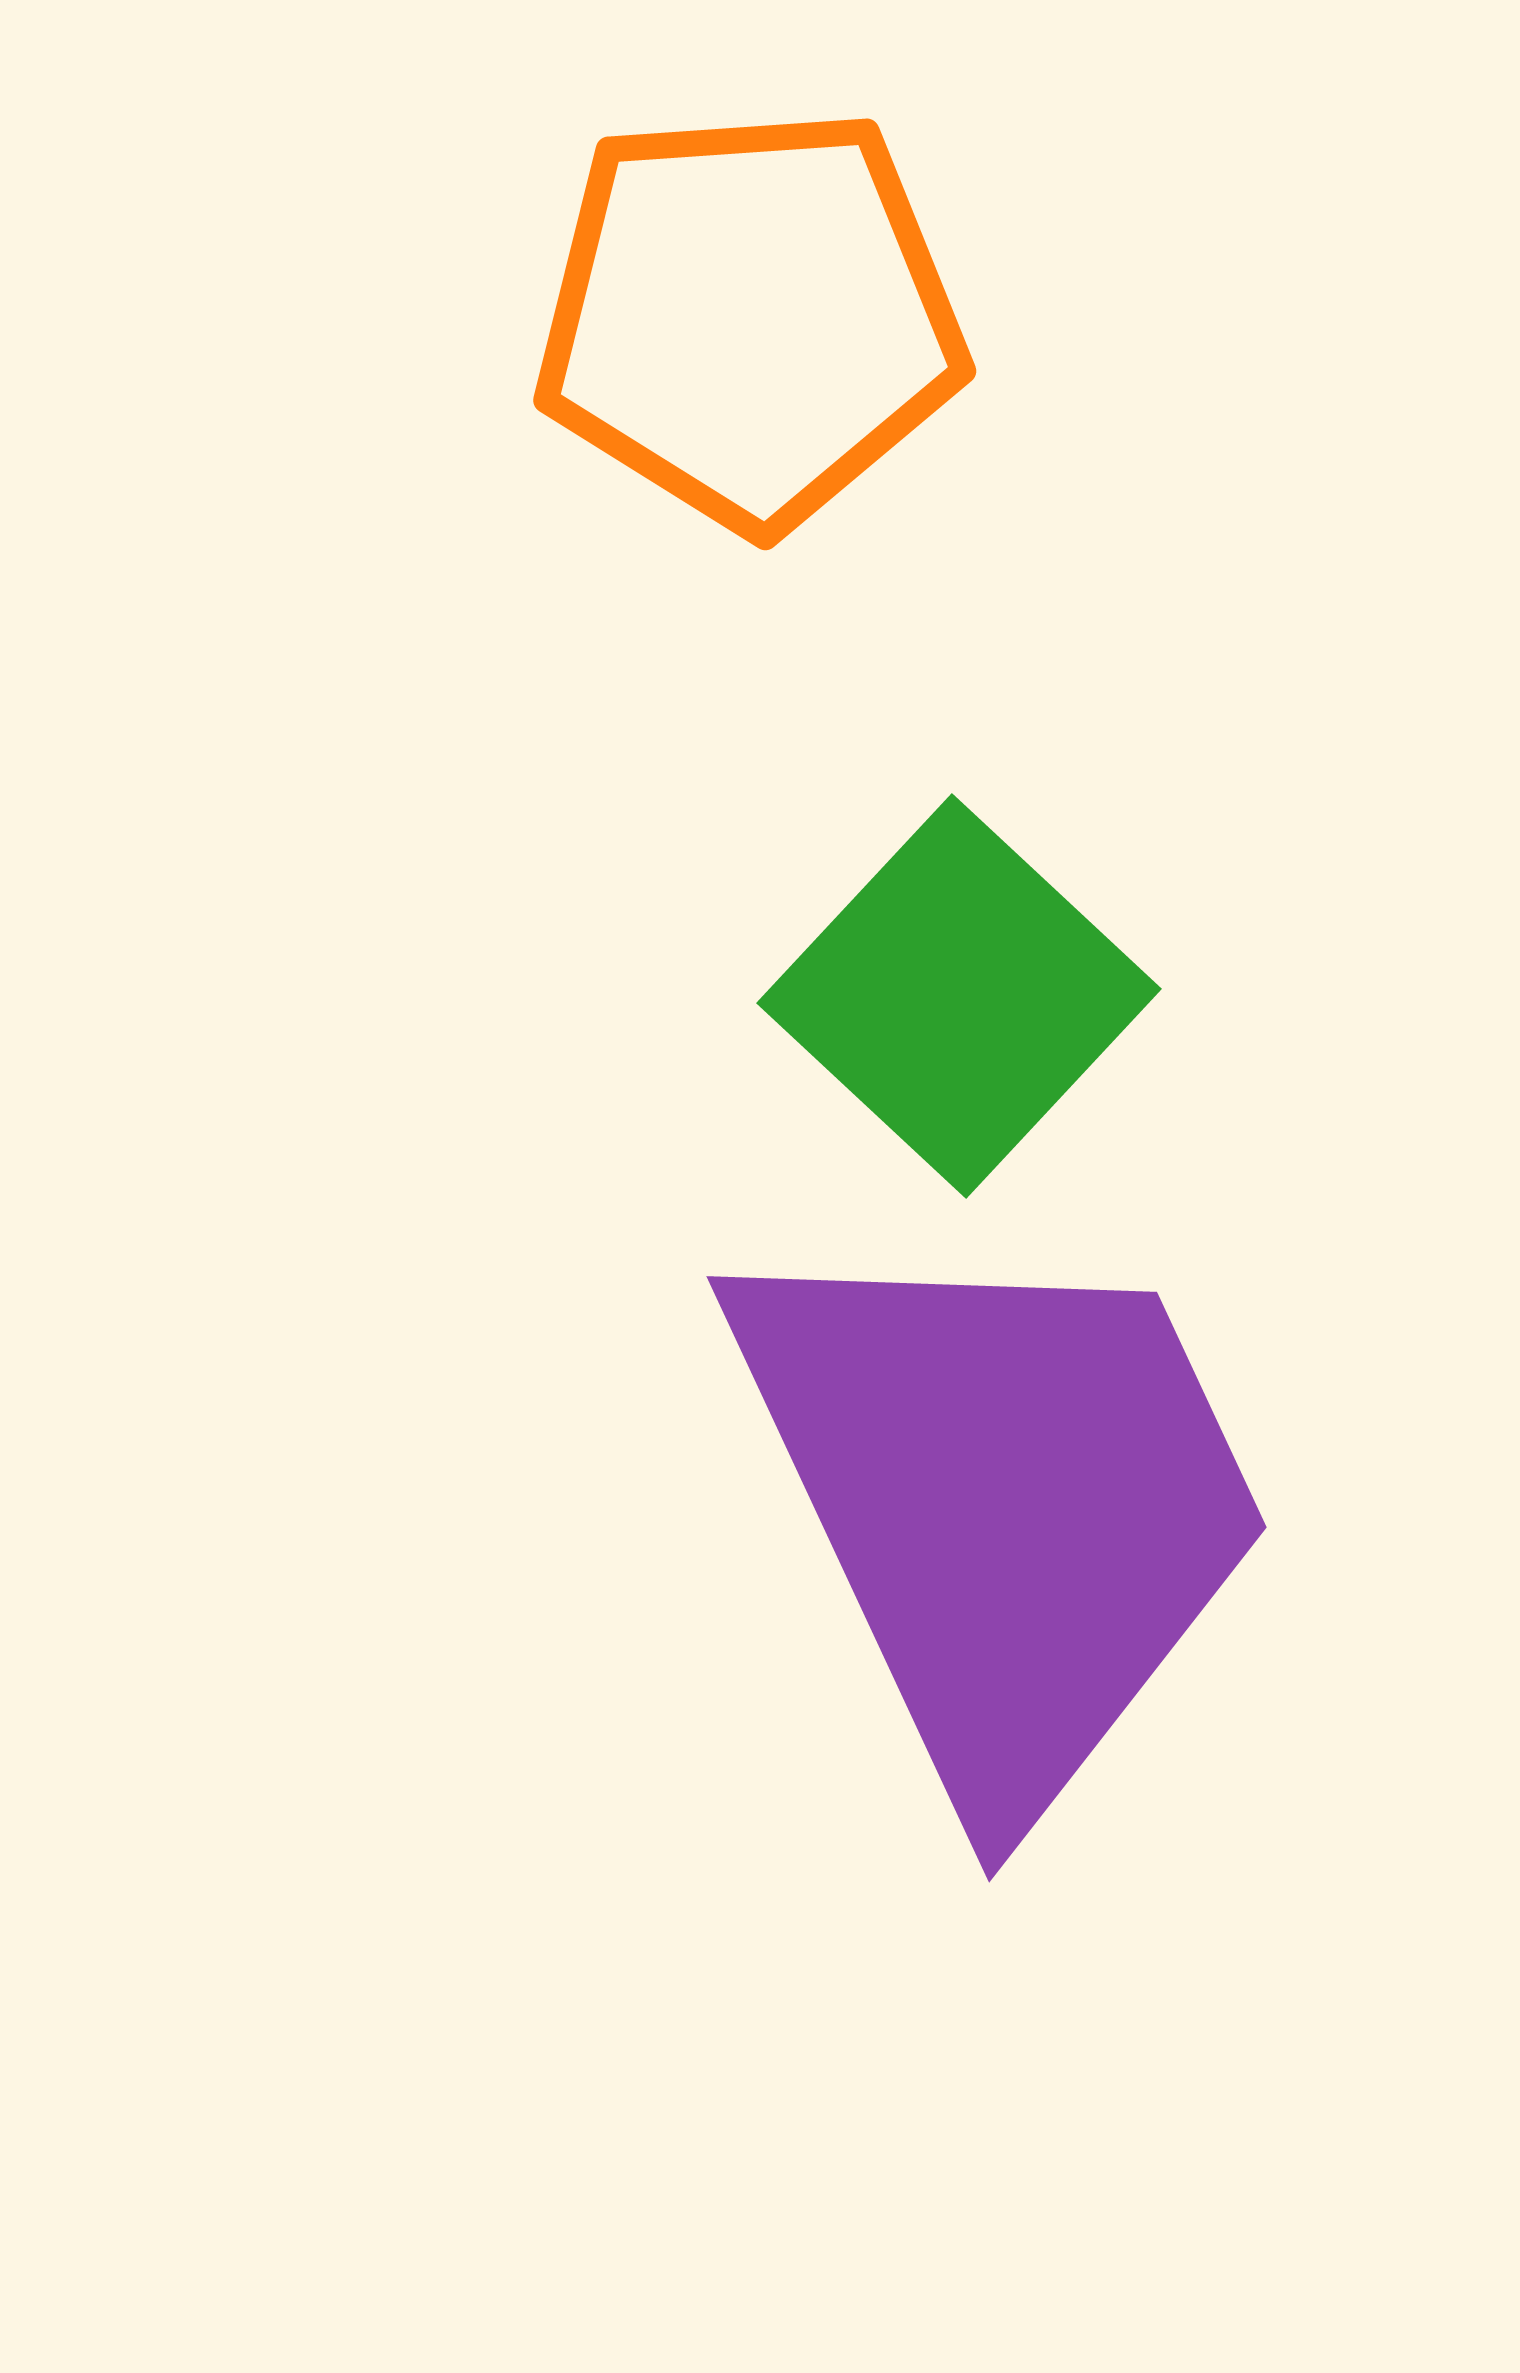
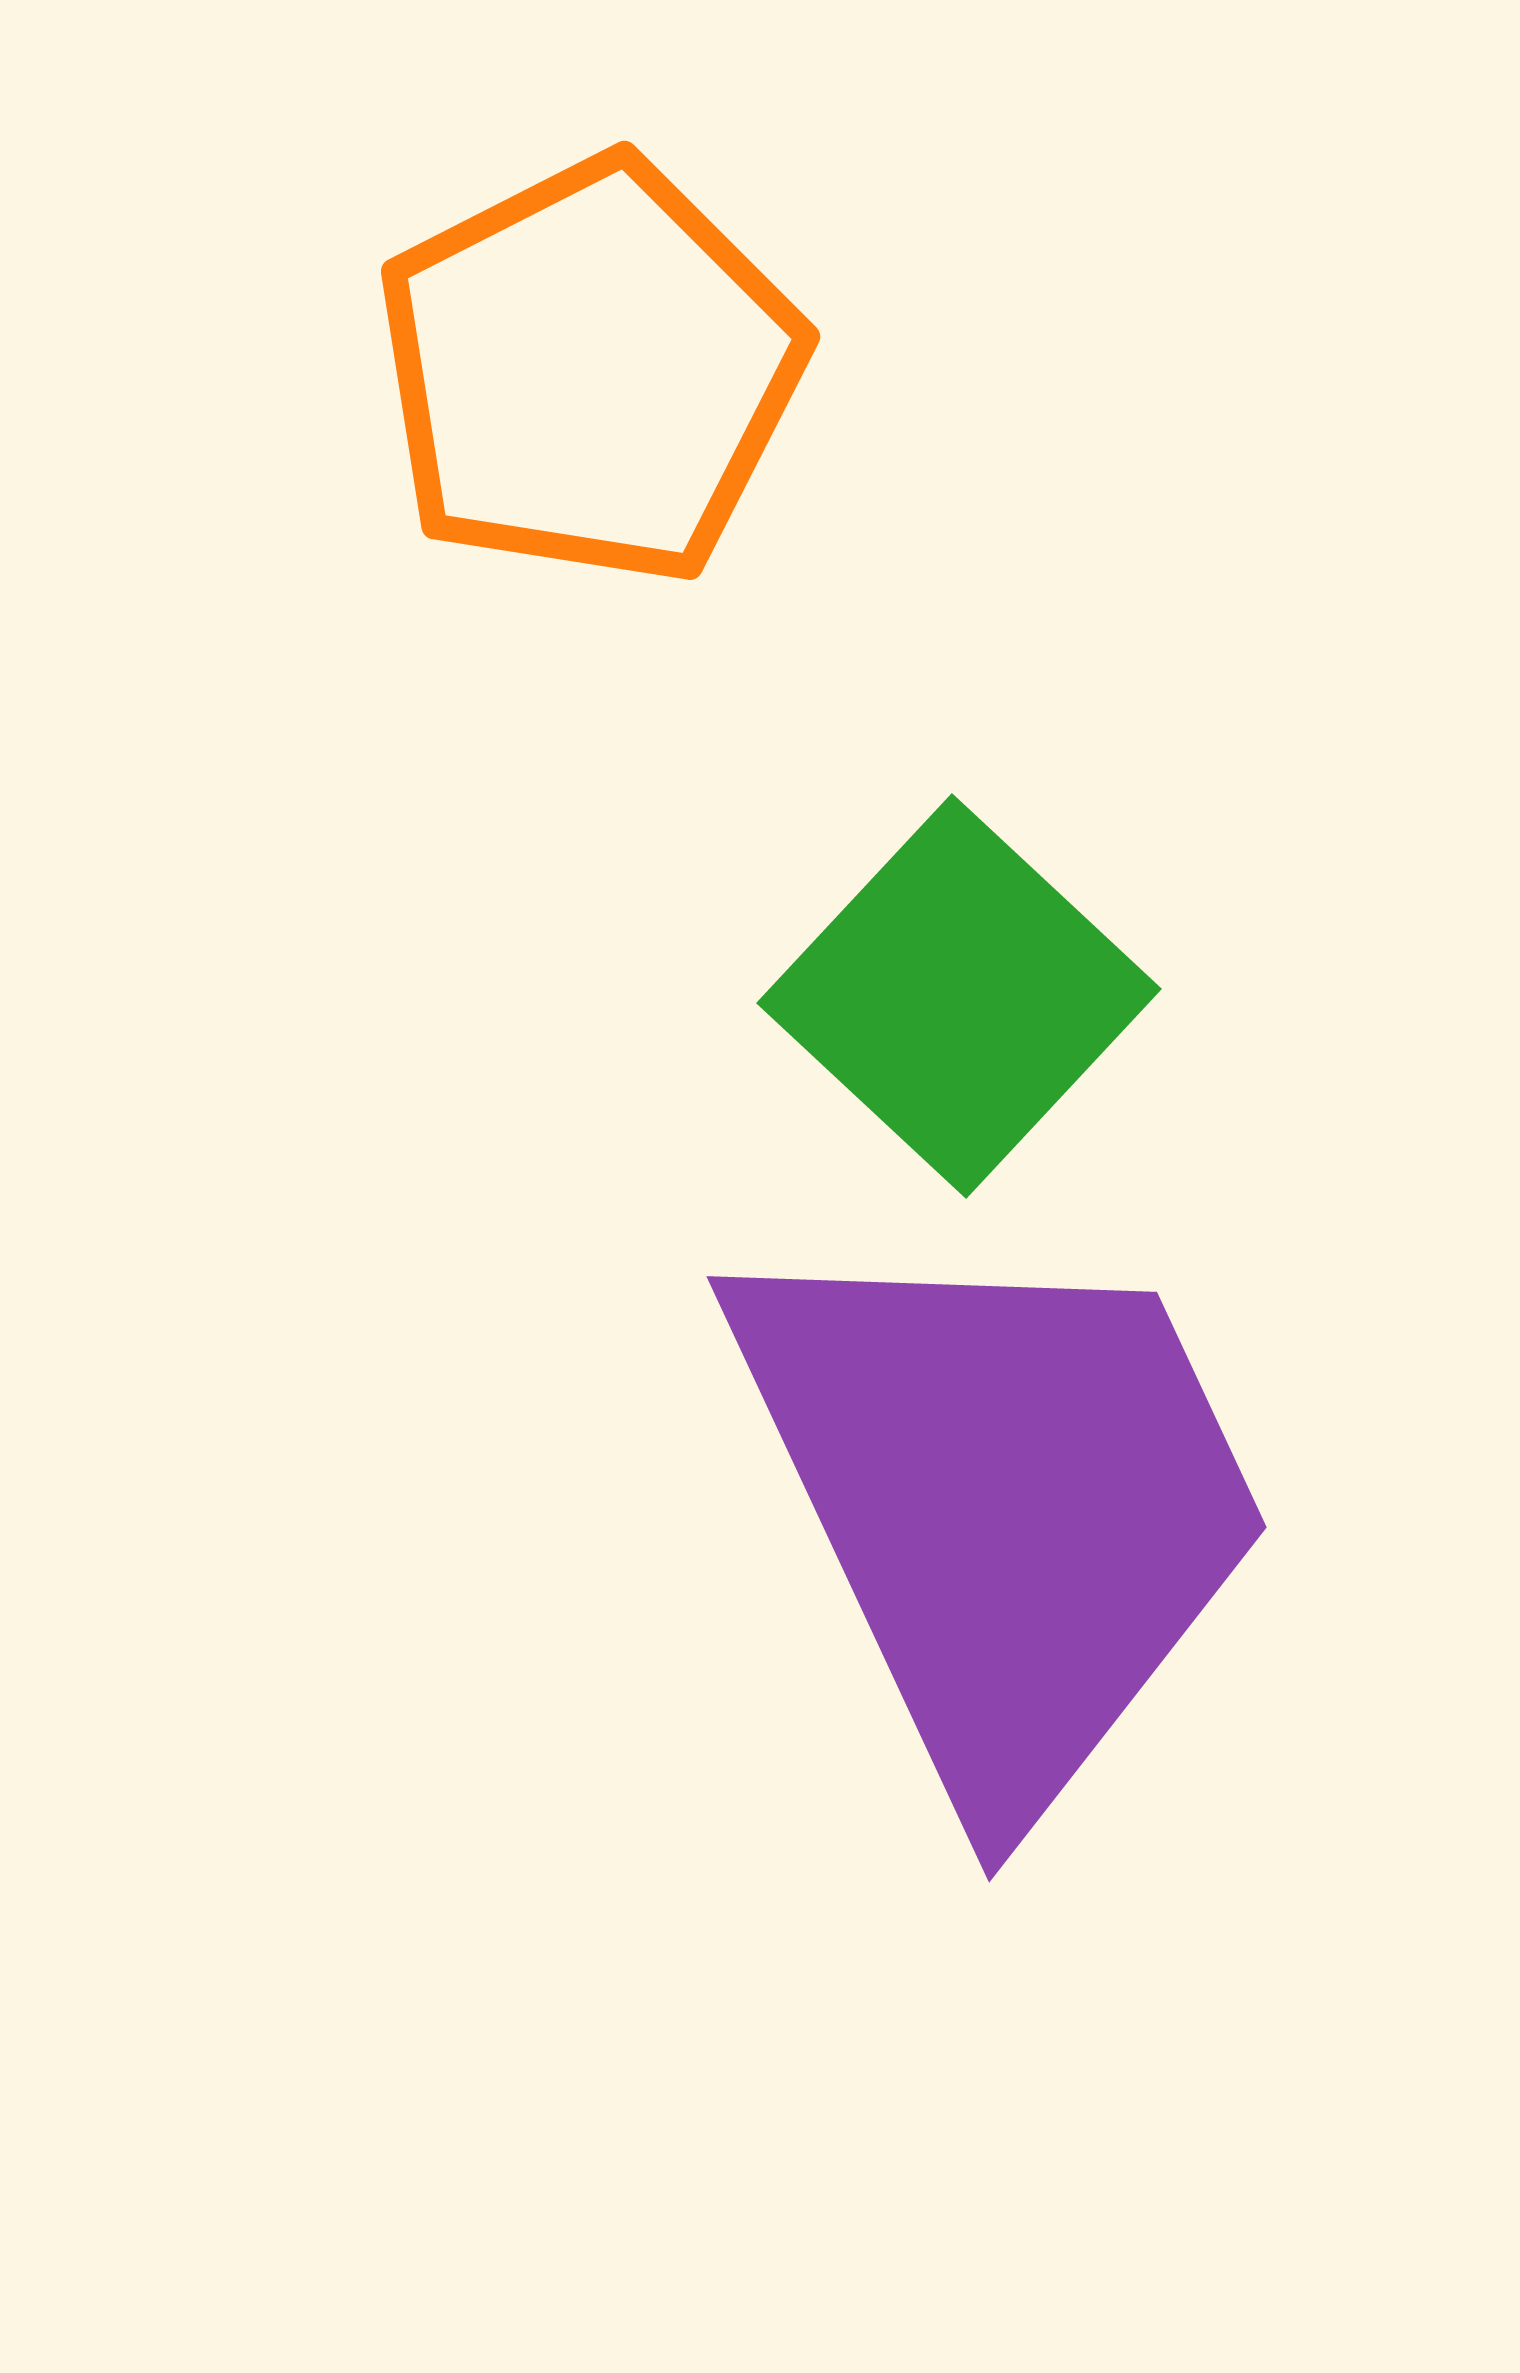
orange pentagon: moved 160 px left, 53 px down; rotated 23 degrees counterclockwise
